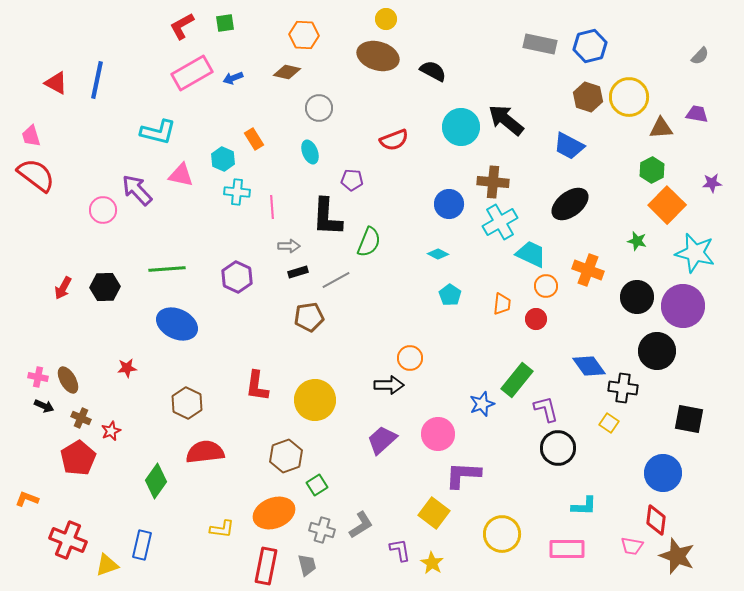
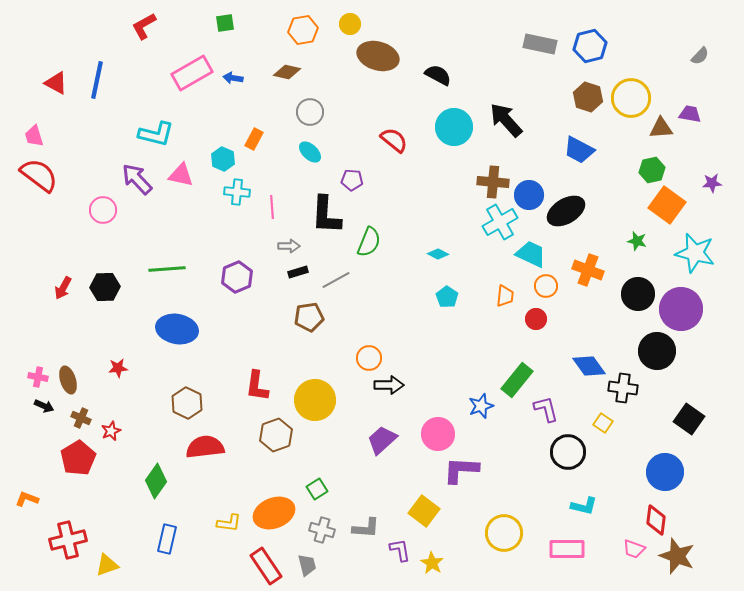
yellow circle at (386, 19): moved 36 px left, 5 px down
red L-shape at (182, 26): moved 38 px left
orange hexagon at (304, 35): moved 1 px left, 5 px up; rotated 12 degrees counterclockwise
black semicircle at (433, 71): moved 5 px right, 4 px down
blue arrow at (233, 78): rotated 30 degrees clockwise
yellow circle at (629, 97): moved 2 px right, 1 px down
gray circle at (319, 108): moved 9 px left, 4 px down
purple trapezoid at (697, 114): moved 7 px left
black arrow at (506, 120): rotated 9 degrees clockwise
cyan circle at (461, 127): moved 7 px left
cyan L-shape at (158, 132): moved 2 px left, 2 px down
pink trapezoid at (31, 136): moved 3 px right
orange rectangle at (254, 139): rotated 60 degrees clockwise
red semicircle at (394, 140): rotated 120 degrees counterclockwise
blue trapezoid at (569, 146): moved 10 px right, 4 px down
cyan ellipse at (310, 152): rotated 25 degrees counterclockwise
green hexagon at (652, 170): rotated 15 degrees clockwise
red semicircle at (36, 175): moved 3 px right
purple arrow at (137, 190): moved 11 px up
blue circle at (449, 204): moved 80 px right, 9 px up
black ellipse at (570, 204): moved 4 px left, 7 px down; rotated 6 degrees clockwise
orange square at (667, 205): rotated 9 degrees counterclockwise
black L-shape at (327, 217): moved 1 px left, 2 px up
purple hexagon at (237, 277): rotated 12 degrees clockwise
cyan pentagon at (450, 295): moved 3 px left, 2 px down
black circle at (637, 297): moved 1 px right, 3 px up
orange trapezoid at (502, 304): moved 3 px right, 8 px up
purple circle at (683, 306): moved 2 px left, 3 px down
blue ellipse at (177, 324): moved 5 px down; rotated 15 degrees counterclockwise
orange circle at (410, 358): moved 41 px left
red star at (127, 368): moved 9 px left
brown ellipse at (68, 380): rotated 12 degrees clockwise
blue star at (482, 404): moved 1 px left, 2 px down
black square at (689, 419): rotated 24 degrees clockwise
yellow square at (609, 423): moved 6 px left
black circle at (558, 448): moved 10 px right, 4 px down
red semicircle at (205, 452): moved 5 px up
brown hexagon at (286, 456): moved 10 px left, 21 px up
blue circle at (663, 473): moved 2 px right, 1 px up
purple L-shape at (463, 475): moved 2 px left, 5 px up
green square at (317, 485): moved 4 px down
cyan L-shape at (584, 506): rotated 12 degrees clockwise
yellow square at (434, 513): moved 10 px left, 2 px up
gray L-shape at (361, 525): moved 5 px right, 3 px down; rotated 36 degrees clockwise
yellow L-shape at (222, 529): moved 7 px right, 6 px up
yellow circle at (502, 534): moved 2 px right, 1 px up
red cross at (68, 540): rotated 36 degrees counterclockwise
blue rectangle at (142, 545): moved 25 px right, 6 px up
pink trapezoid at (632, 546): moved 2 px right, 3 px down; rotated 10 degrees clockwise
red rectangle at (266, 566): rotated 45 degrees counterclockwise
